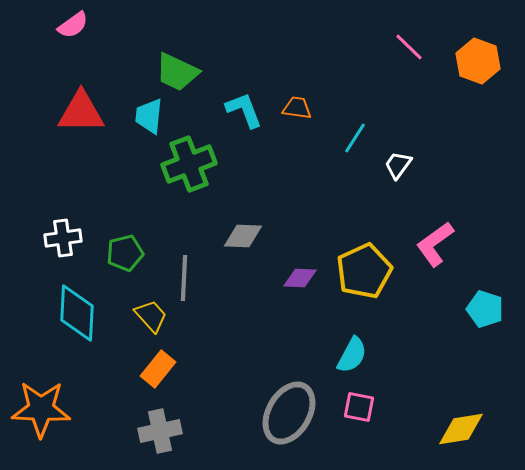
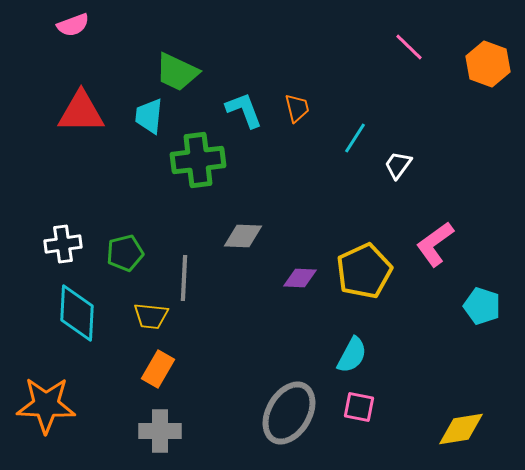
pink semicircle: rotated 16 degrees clockwise
orange hexagon: moved 10 px right, 3 px down
orange trapezoid: rotated 68 degrees clockwise
green cross: moved 9 px right, 4 px up; rotated 14 degrees clockwise
white cross: moved 6 px down
cyan pentagon: moved 3 px left, 3 px up
yellow trapezoid: rotated 138 degrees clockwise
orange rectangle: rotated 9 degrees counterclockwise
orange star: moved 5 px right, 4 px up
gray cross: rotated 12 degrees clockwise
